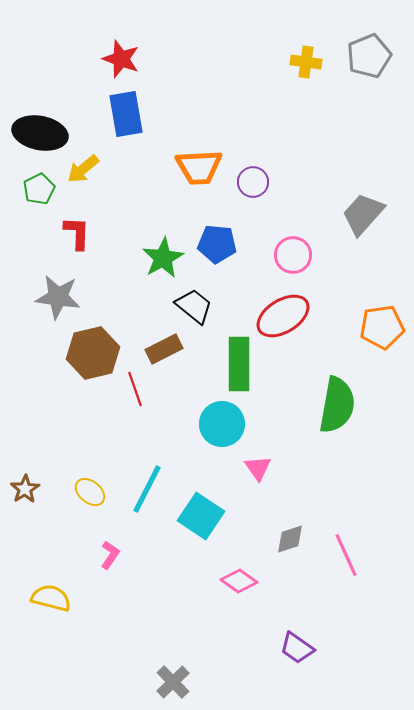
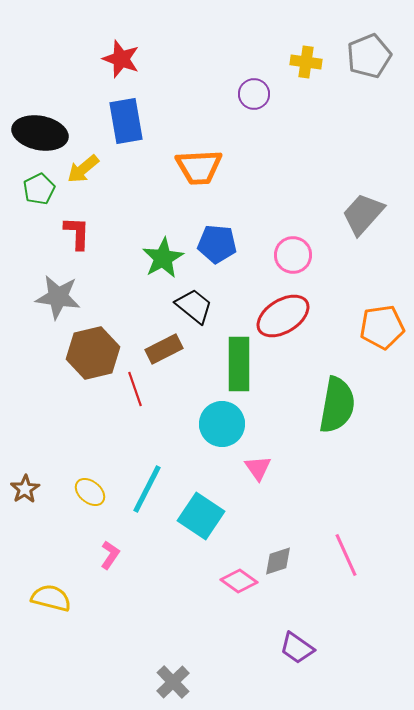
blue rectangle: moved 7 px down
purple circle: moved 1 px right, 88 px up
gray diamond: moved 12 px left, 22 px down
